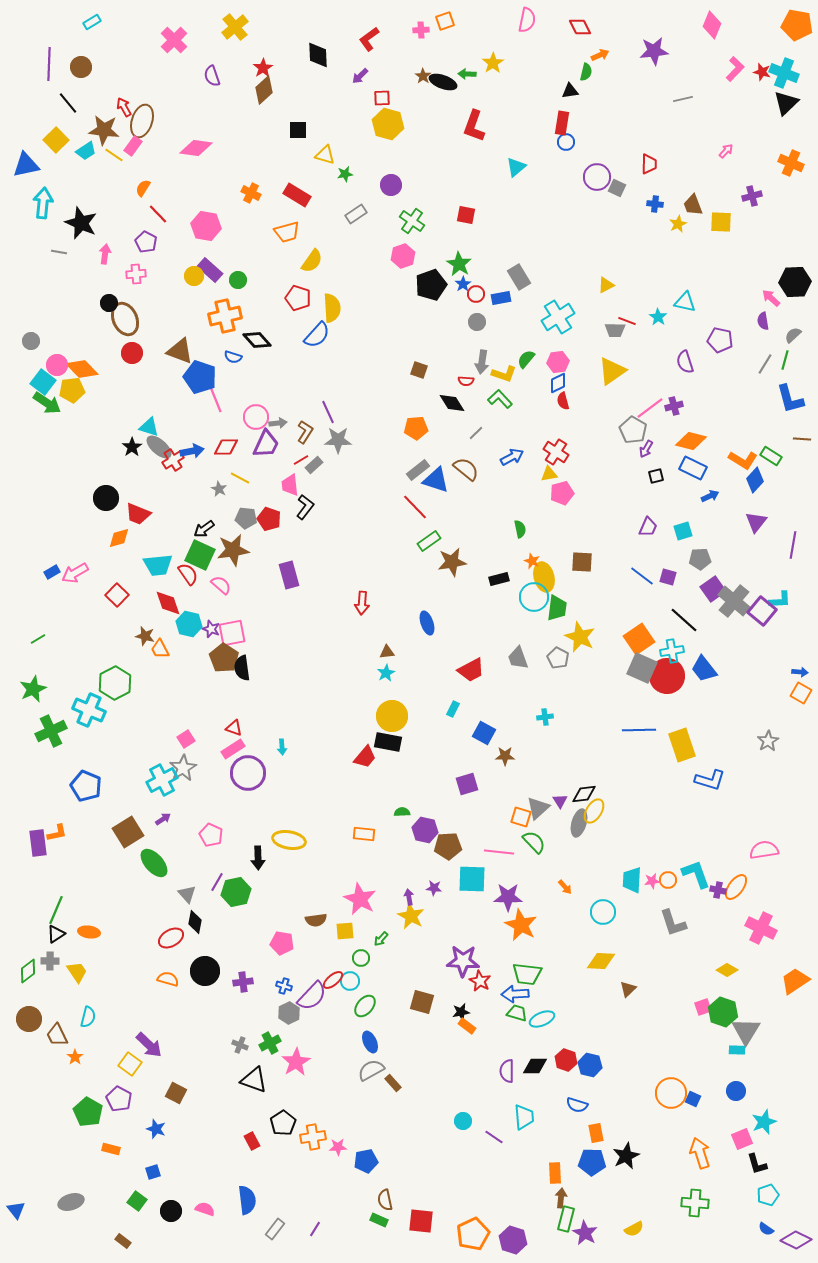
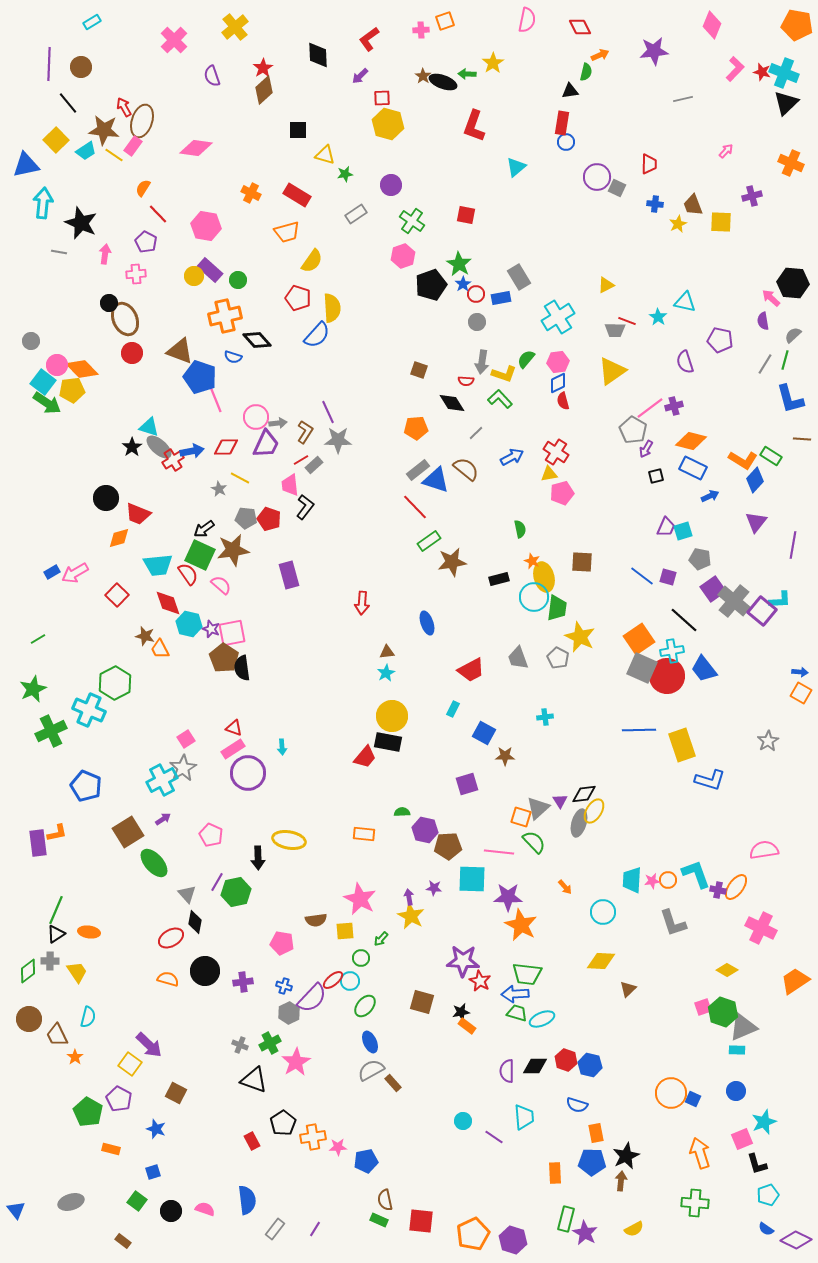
black hexagon at (795, 282): moved 2 px left, 1 px down; rotated 8 degrees clockwise
purple trapezoid at (648, 527): moved 18 px right
gray pentagon at (700, 559): rotated 15 degrees clockwise
purple semicircle at (312, 996): moved 2 px down
gray triangle at (746, 1031): moved 3 px left, 4 px up; rotated 36 degrees clockwise
brown arrow at (561, 1198): moved 60 px right, 17 px up
